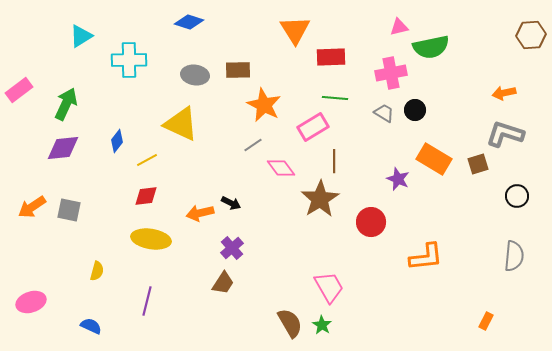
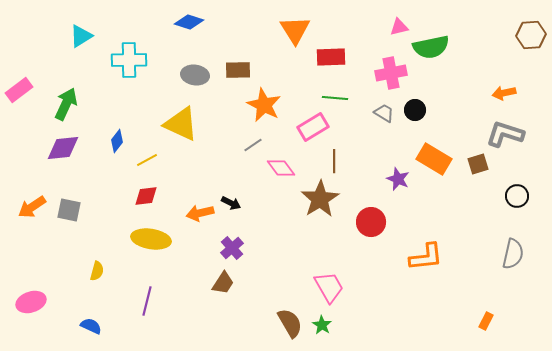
gray semicircle at (514, 256): moved 1 px left, 2 px up; rotated 8 degrees clockwise
